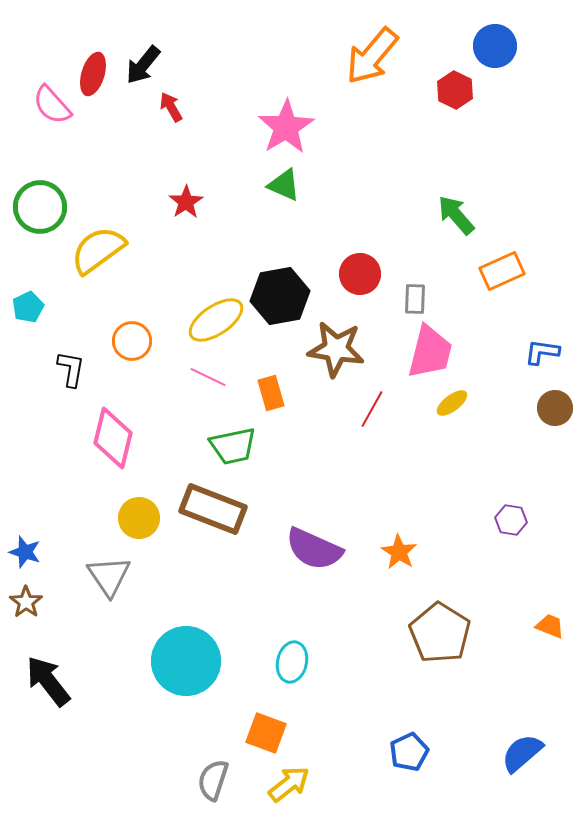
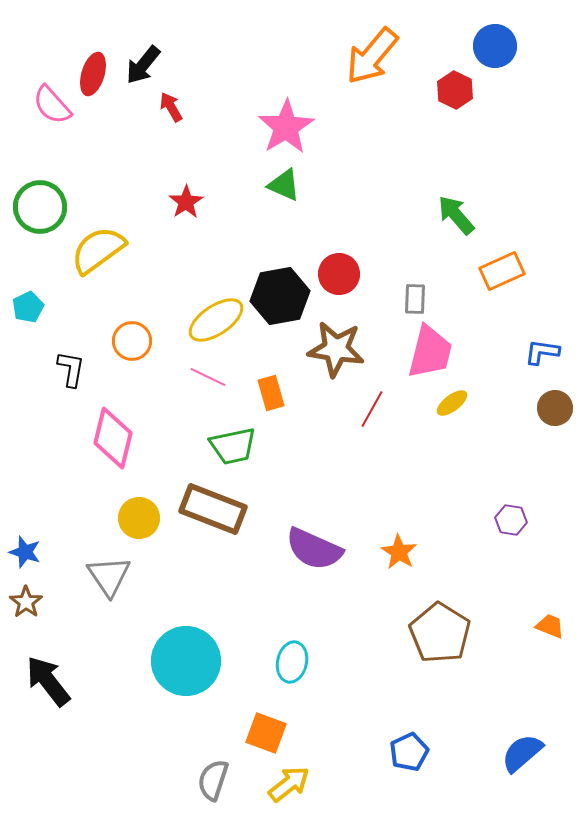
red circle at (360, 274): moved 21 px left
